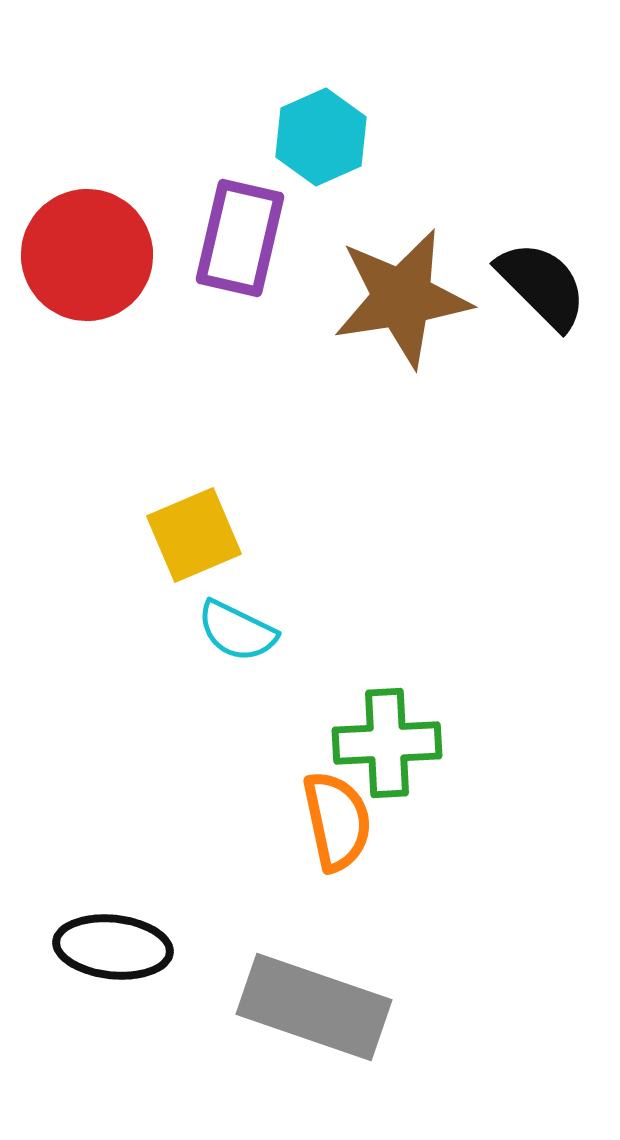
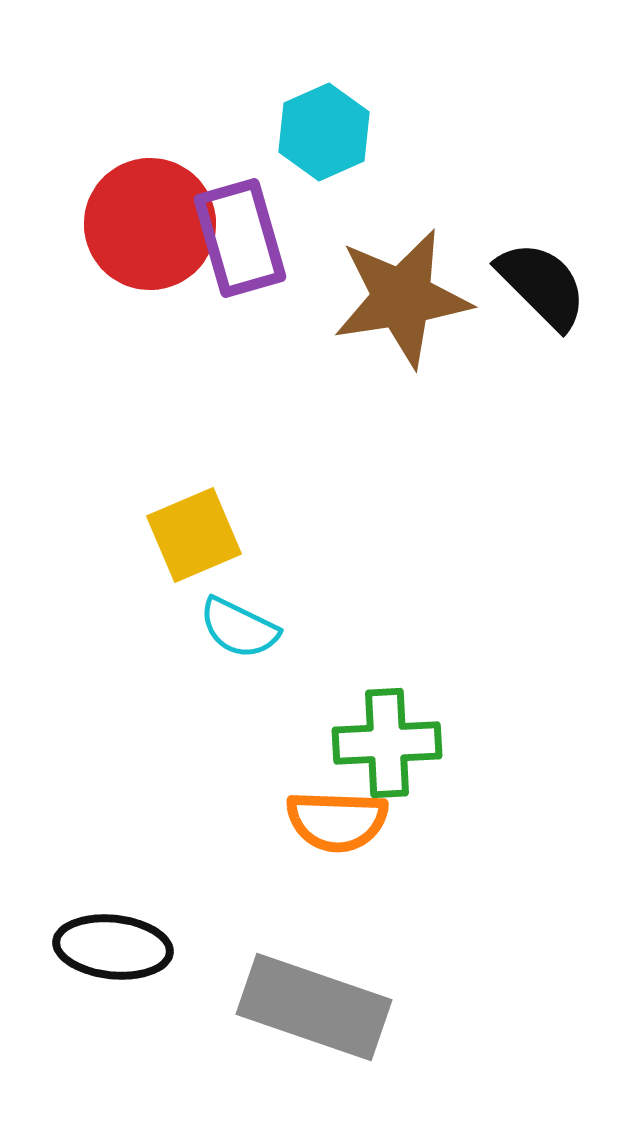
cyan hexagon: moved 3 px right, 5 px up
purple rectangle: rotated 29 degrees counterclockwise
red circle: moved 63 px right, 31 px up
cyan semicircle: moved 2 px right, 3 px up
orange semicircle: rotated 104 degrees clockwise
